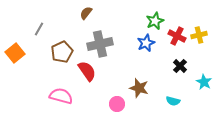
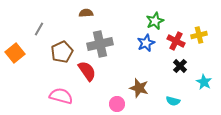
brown semicircle: rotated 48 degrees clockwise
red cross: moved 1 px left, 5 px down
